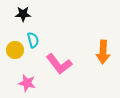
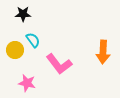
cyan semicircle: rotated 21 degrees counterclockwise
